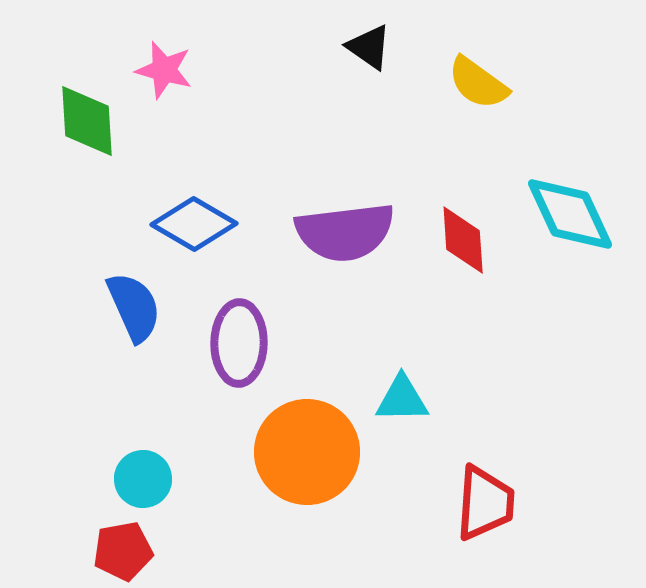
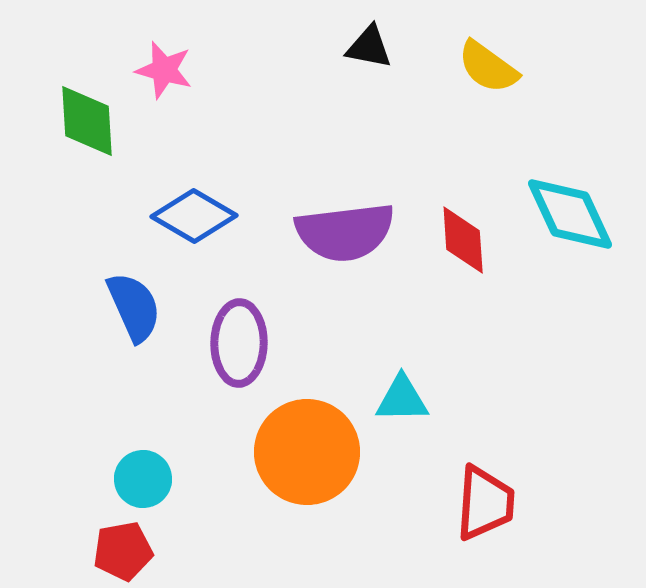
black triangle: rotated 24 degrees counterclockwise
yellow semicircle: moved 10 px right, 16 px up
blue diamond: moved 8 px up
